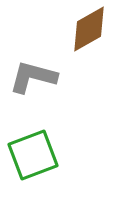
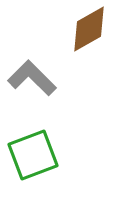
gray L-shape: moved 1 px left, 1 px down; rotated 30 degrees clockwise
